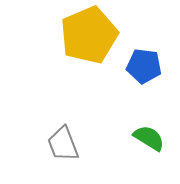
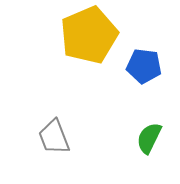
green semicircle: rotated 96 degrees counterclockwise
gray trapezoid: moved 9 px left, 7 px up
